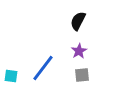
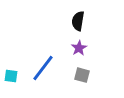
black semicircle: rotated 18 degrees counterclockwise
purple star: moved 3 px up
gray square: rotated 21 degrees clockwise
